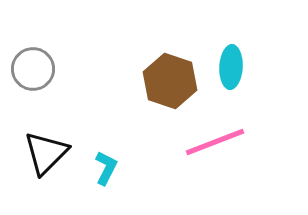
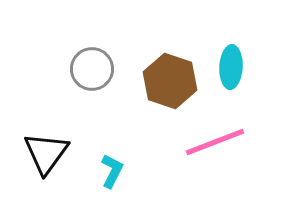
gray circle: moved 59 px right
black triangle: rotated 9 degrees counterclockwise
cyan L-shape: moved 6 px right, 3 px down
